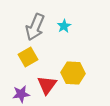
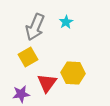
cyan star: moved 2 px right, 4 px up
red triangle: moved 2 px up
